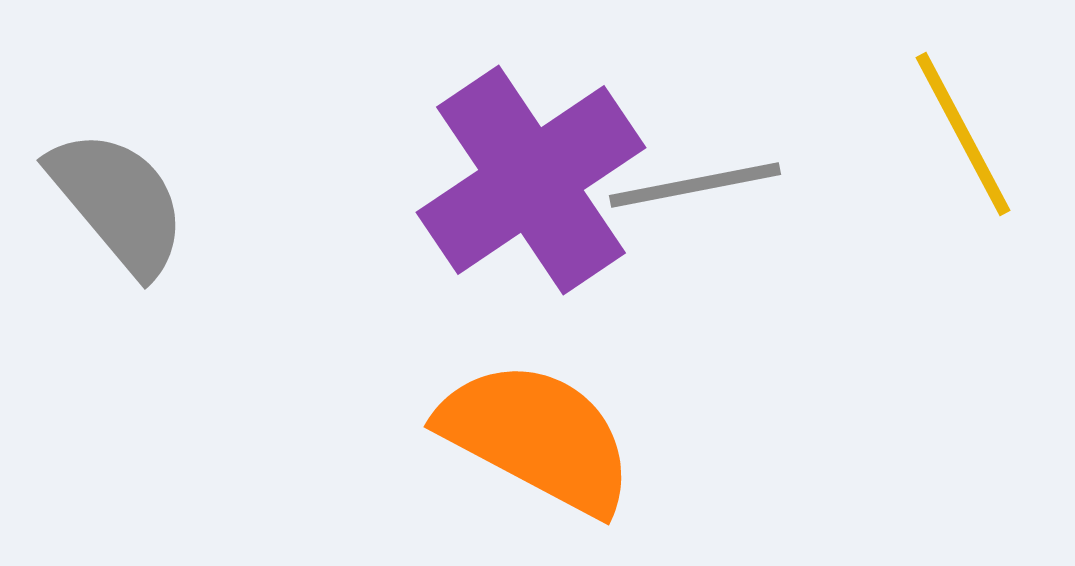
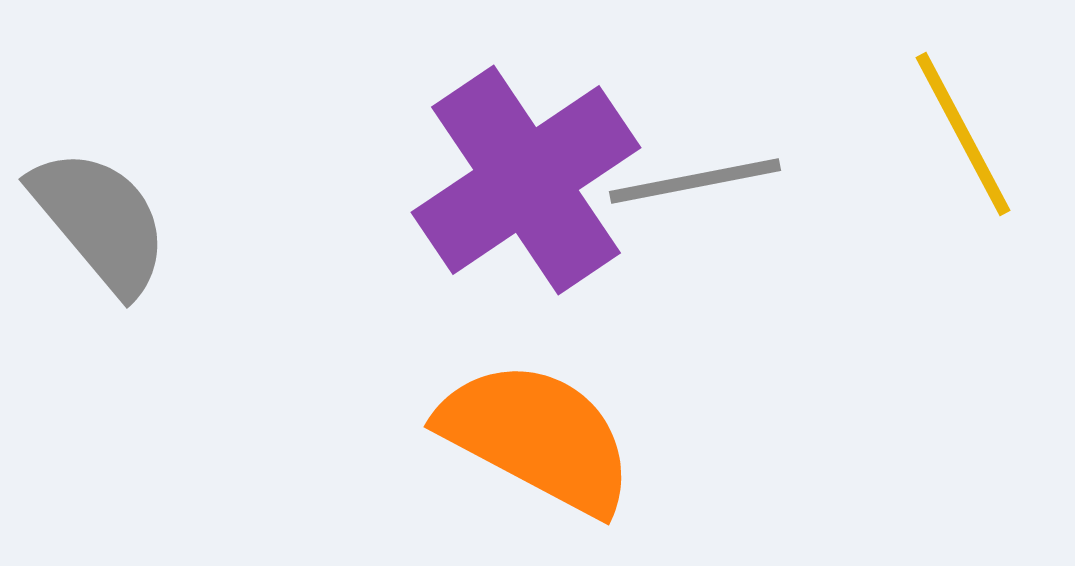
purple cross: moved 5 px left
gray line: moved 4 px up
gray semicircle: moved 18 px left, 19 px down
